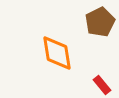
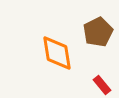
brown pentagon: moved 2 px left, 10 px down
